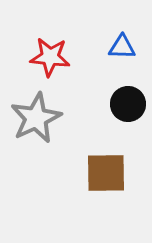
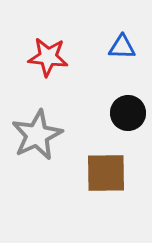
red star: moved 2 px left
black circle: moved 9 px down
gray star: moved 1 px right, 17 px down
